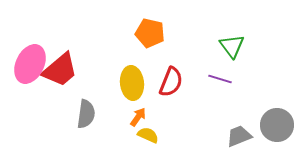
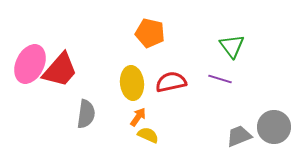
red trapezoid: rotated 9 degrees counterclockwise
red semicircle: rotated 124 degrees counterclockwise
gray circle: moved 3 px left, 2 px down
